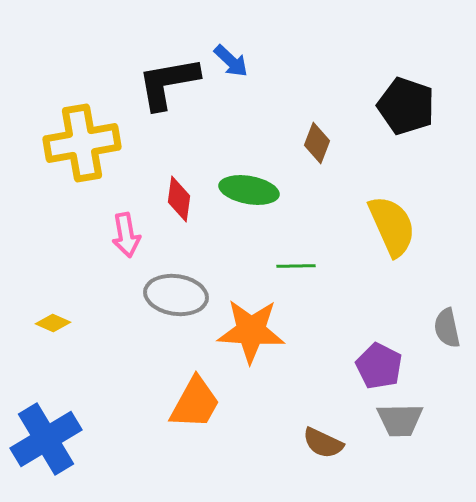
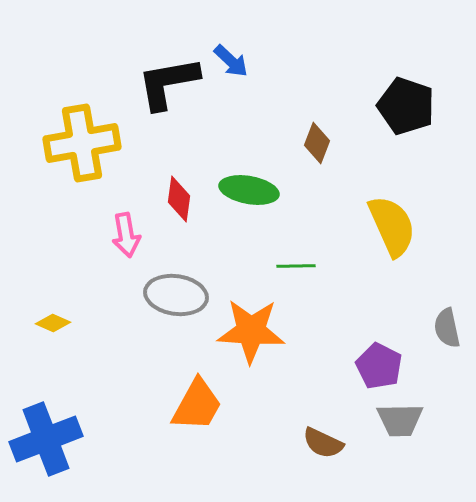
orange trapezoid: moved 2 px right, 2 px down
blue cross: rotated 10 degrees clockwise
